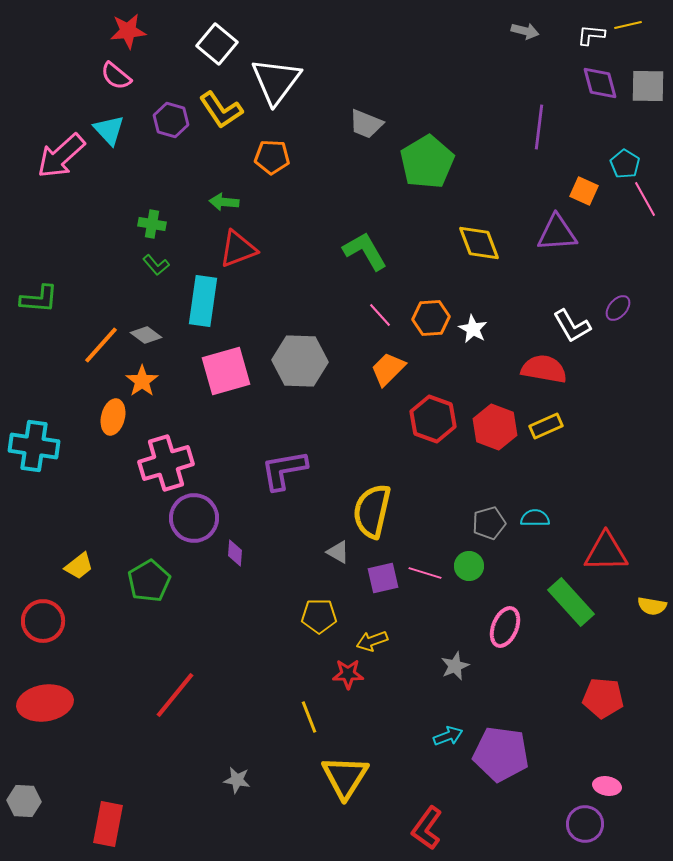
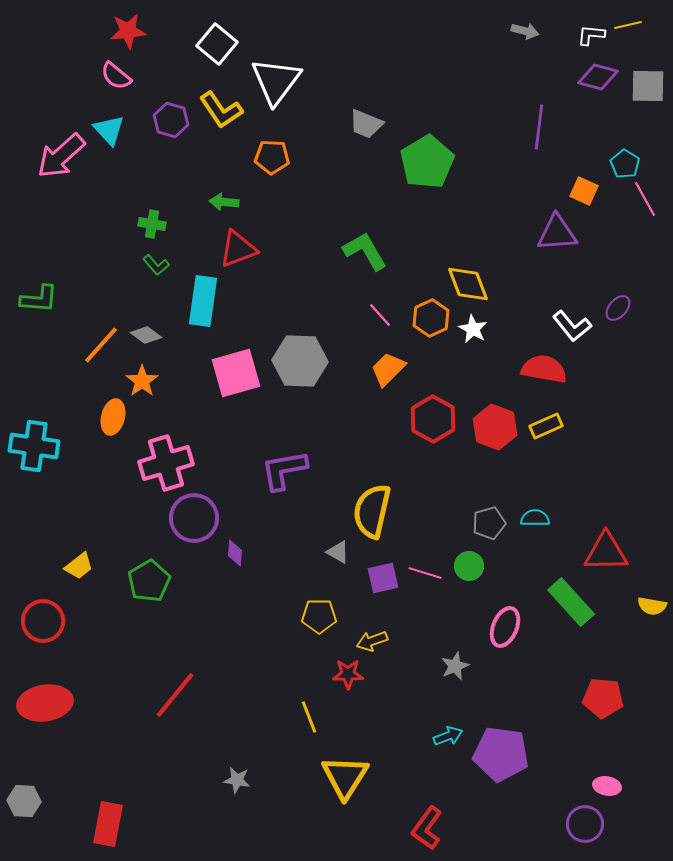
purple diamond at (600, 83): moved 2 px left, 6 px up; rotated 60 degrees counterclockwise
yellow diamond at (479, 243): moved 11 px left, 41 px down
orange hexagon at (431, 318): rotated 21 degrees counterclockwise
white L-shape at (572, 326): rotated 9 degrees counterclockwise
pink square at (226, 371): moved 10 px right, 2 px down
red hexagon at (433, 419): rotated 9 degrees clockwise
